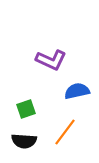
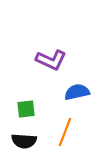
blue semicircle: moved 1 px down
green square: rotated 12 degrees clockwise
orange line: rotated 16 degrees counterclockwise
